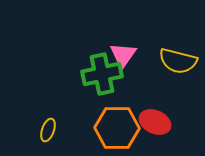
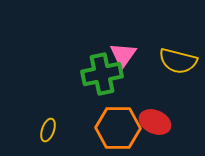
orange hexagon: moved 1 px right
